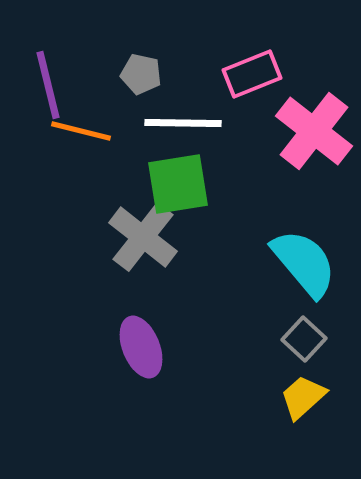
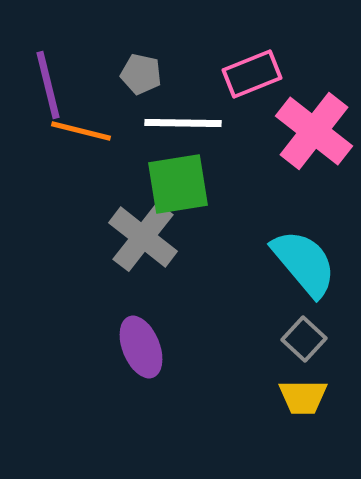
yellow trapezoid: rotated 138 degrees counterclockwise
